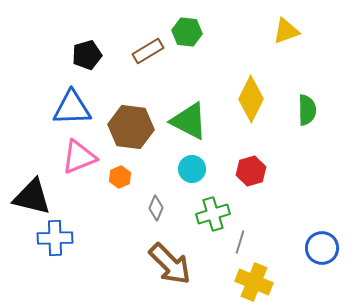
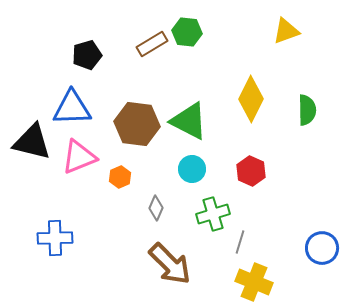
brown rectangle: moved 4 px right, 7 px up
brown hexagon: moved 6 px right, 3 px up
red hexagon: rotated 20 degrees counterclockwise
black triangle: moved 55 px up
